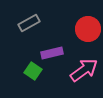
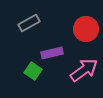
red circle: moved 2 px left
